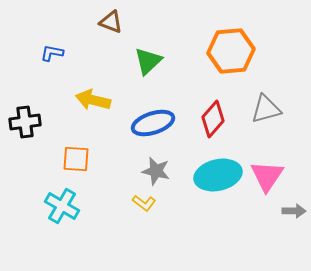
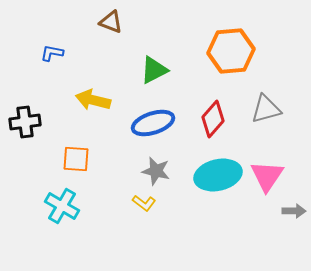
green triangle: moved 6 px right, 9 px down; rotated 16 degrees clockwise
